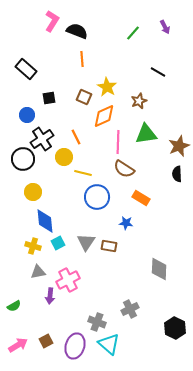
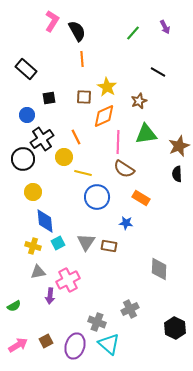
black semicircle at (77, 31): rotated 40 degrees clockwise
brown square at (84, 97): rotated 21 degrees counterclockwise
